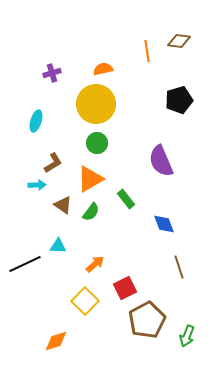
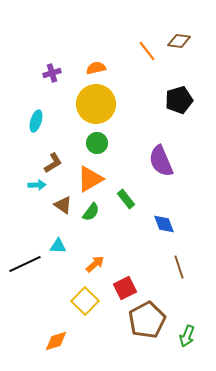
orange line: rotated 30 degrees counterclockwise
orange semicircle: moved 7 px left, 1 px up
